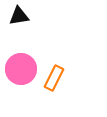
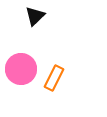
black triangle: moved 16 px right; rotated 35 degrees counterclockwise
